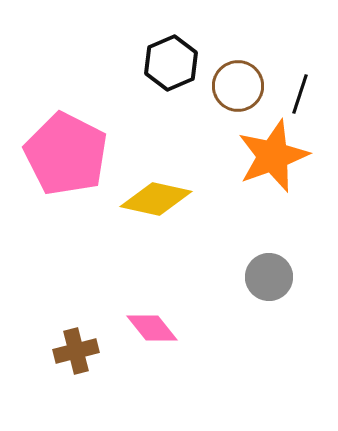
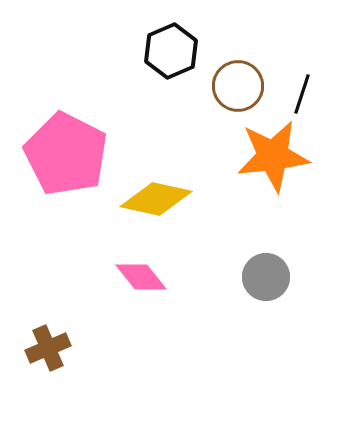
black hexagon: moved 12 px up
black line: moved 2 px right
orange star: rotated 14 degrees clockwise
gray circle: moved 3 px left
pink diamond: moved 11 px left, 51 px up
brown cross: moved 28 px left, 3 px up; rotated 9 degrees counterclockwise
